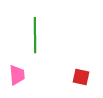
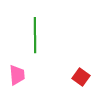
red square: rotated 24 degrees clockwise
